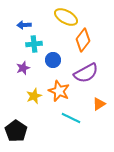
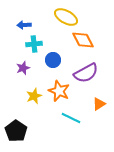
orange diamond: rotated 65 degrees counterclockwise
